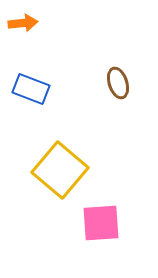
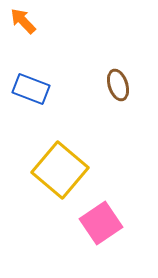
orange arrow: moved 2 px up; rotated 128 degrees counterclockwise
brown ellipse: moved 2 px down
pink square: rotated 30 degrees counterclockwise
